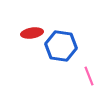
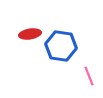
red ellipse: moved 2 px left, 1 px down
